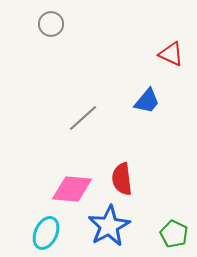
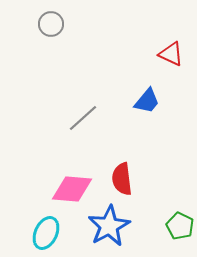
green pentagon: moved 6 px right, 8 px up
